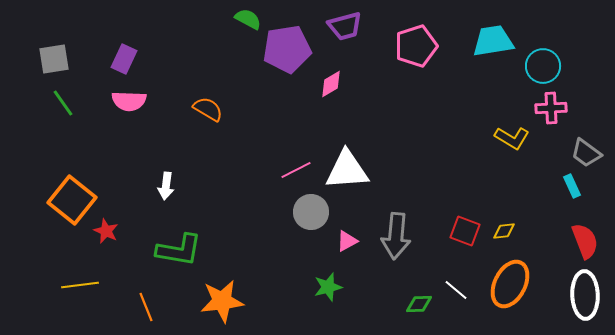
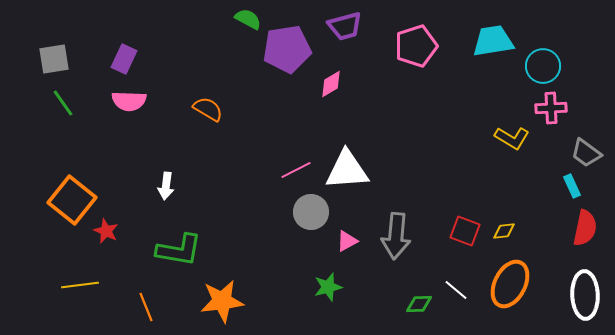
red semicircle: moved 13 px up; rotated 33 degrees clockwise
